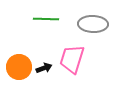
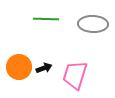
pink trapezoid: moved 3 px right, 16 px down
